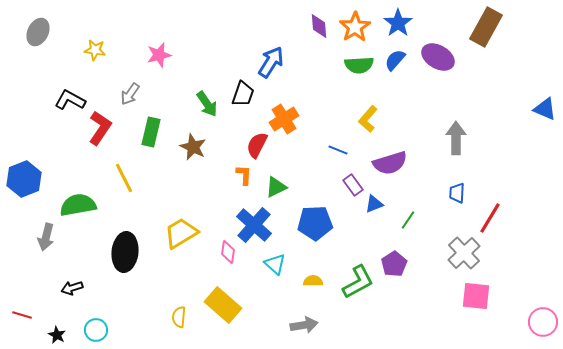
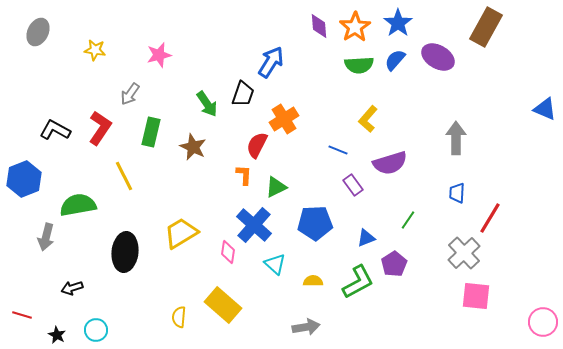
black L-shape at (70, 100): moved 15 px left, 30 px down
yellow line at (124, 178): moved 2 px up
blue triangle at (374, 204): moved 8 px left, 34 px down
gray arrow at (304, 325): moved 2 px right, 2 px down
